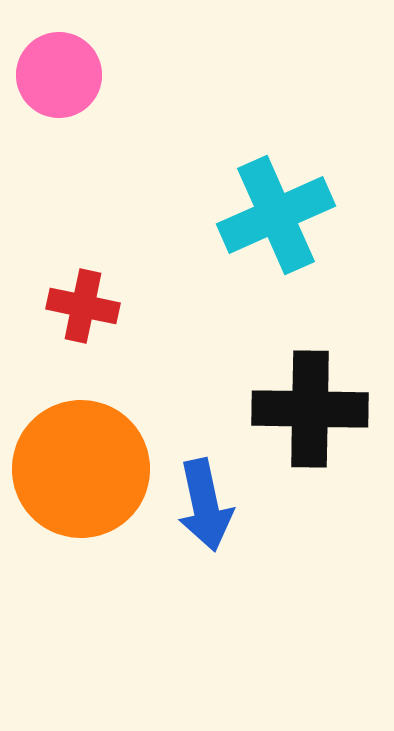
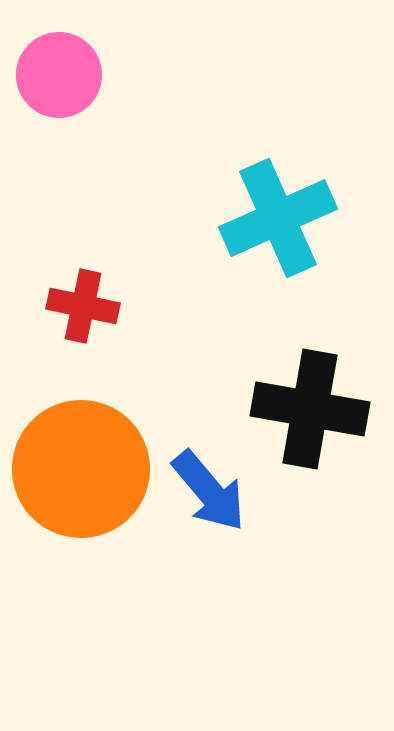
cyan cross: moved 2 px right, 3 px down
black cross: rotated 9 degrees clockwise
blue arrow: moved 4 px right, 14 px up; rotated 28 degrees counterclockwise
